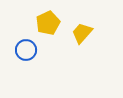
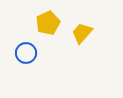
blue circle: moved 3 px down
